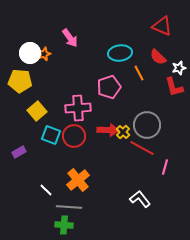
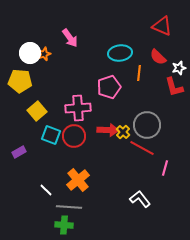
orange line: rotated 35 degrees clockwise
pink line: moved 1 px down
